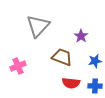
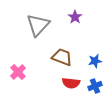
gray triangle: moved 1 px up
purple star: moved 6 px left, 19 px up
pink cross: moved 6 px down; rotated 21 degrees counterclockwise
blue cross: rotated 24 degrees counterclockwise
